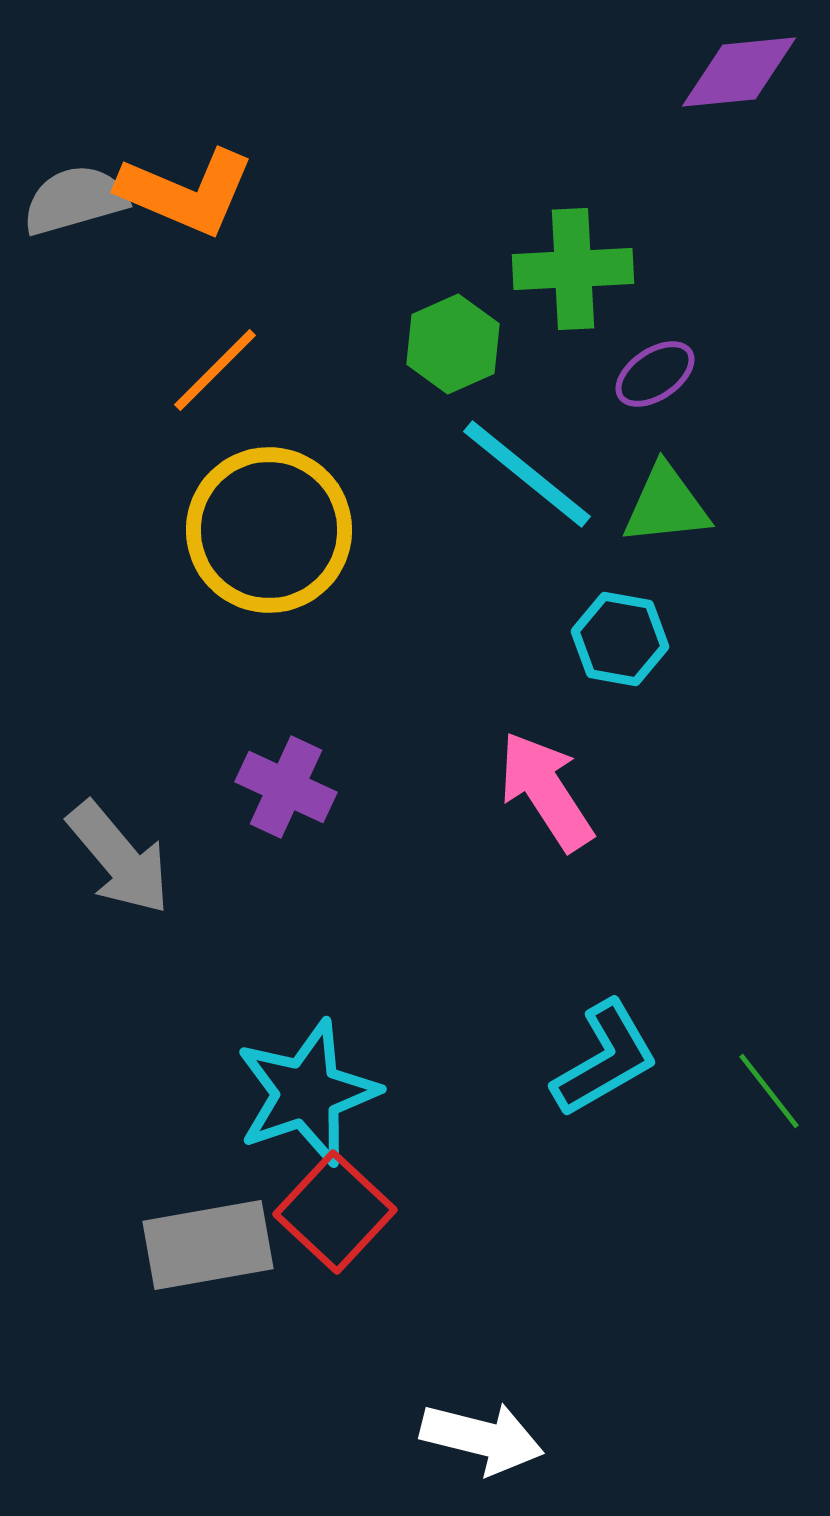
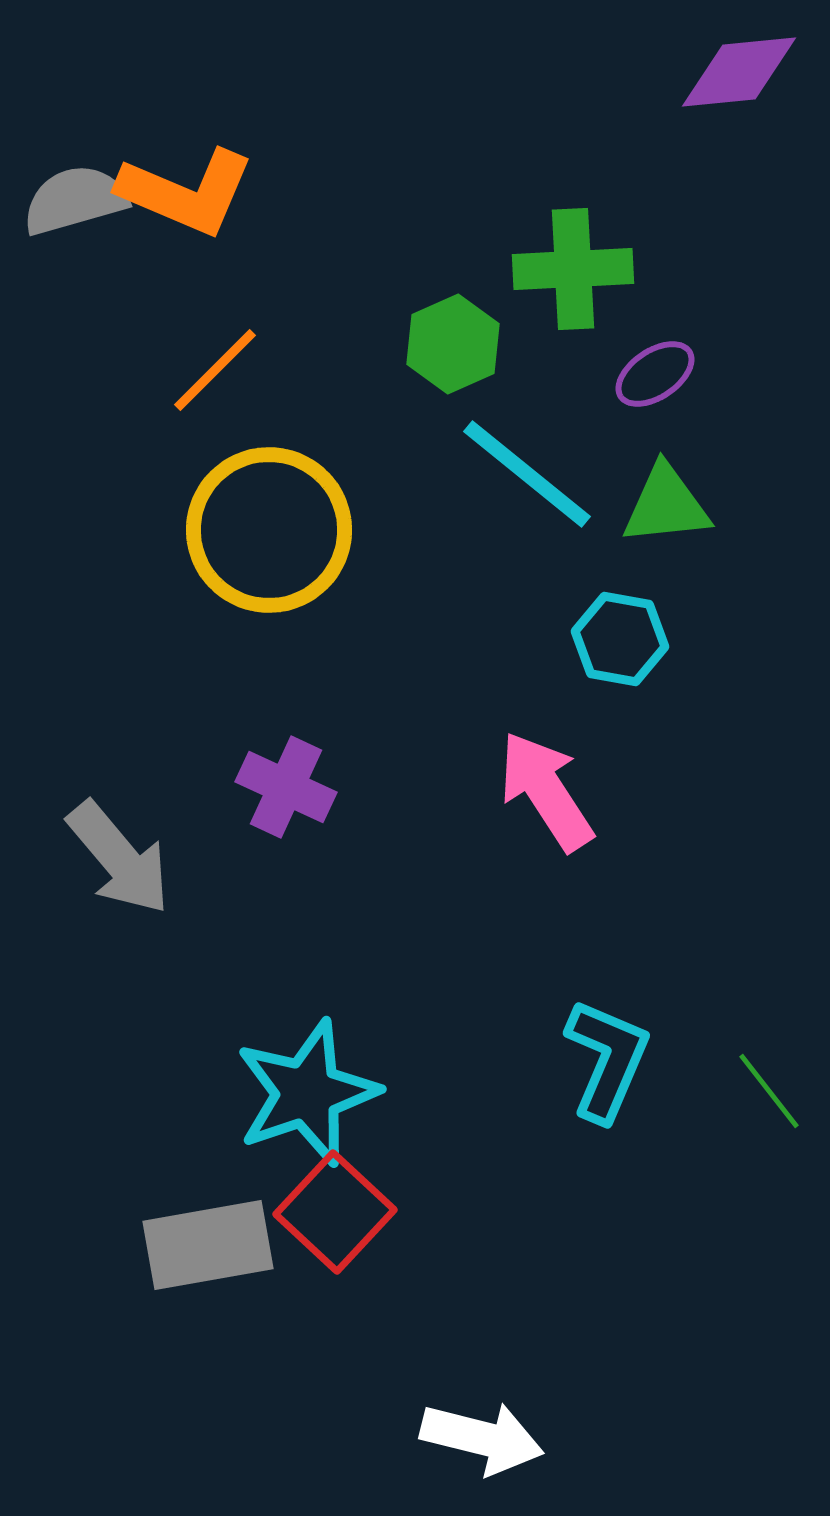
cyan L-shape: moved 2 px right, 1 px down; rotated 37 degrees counterclockwise
